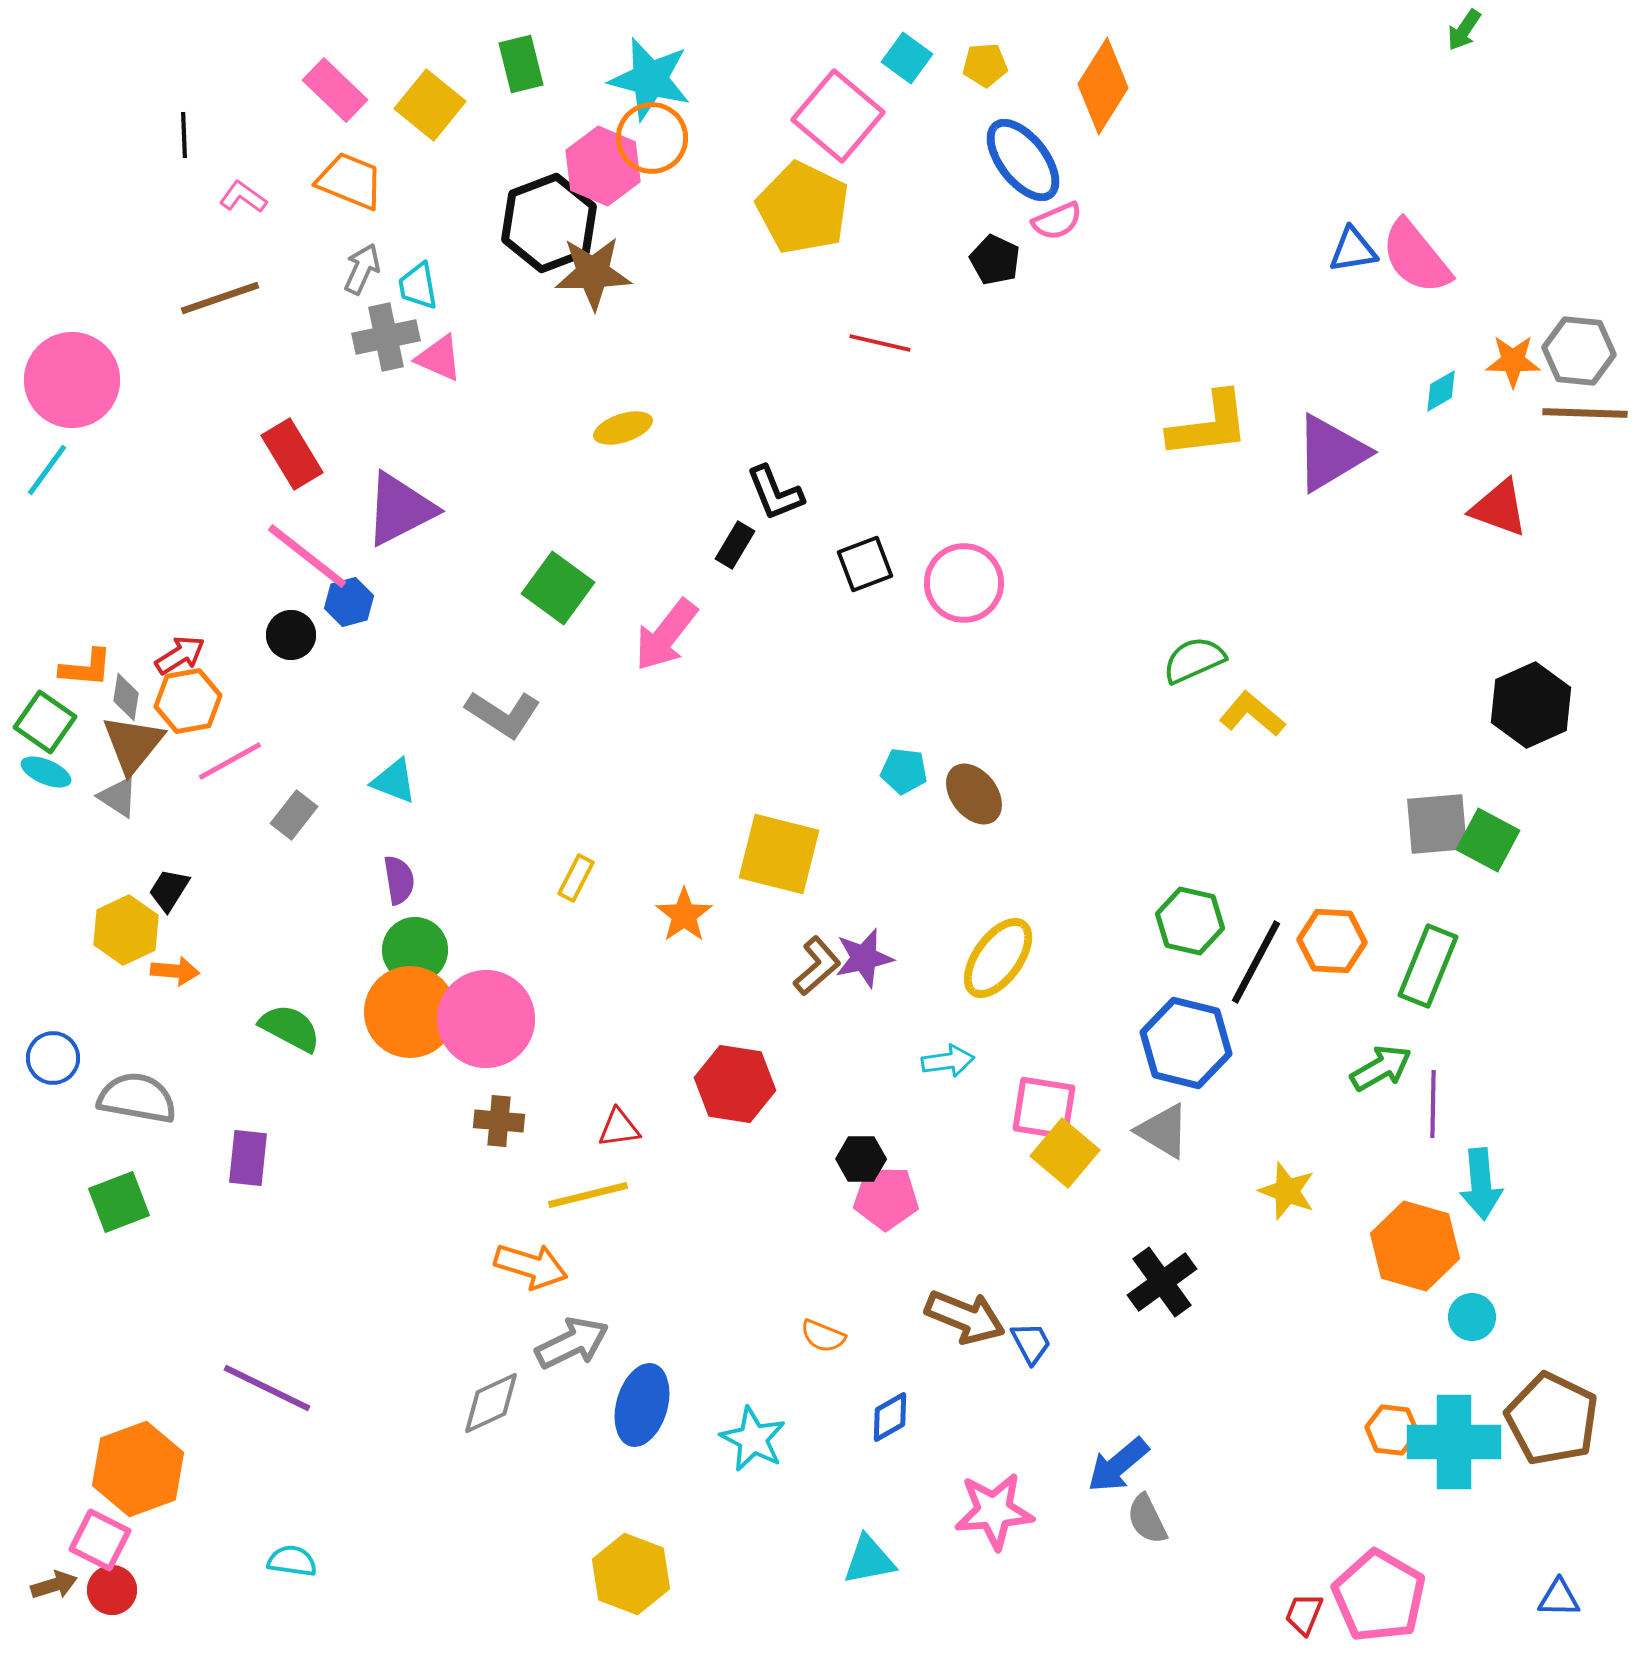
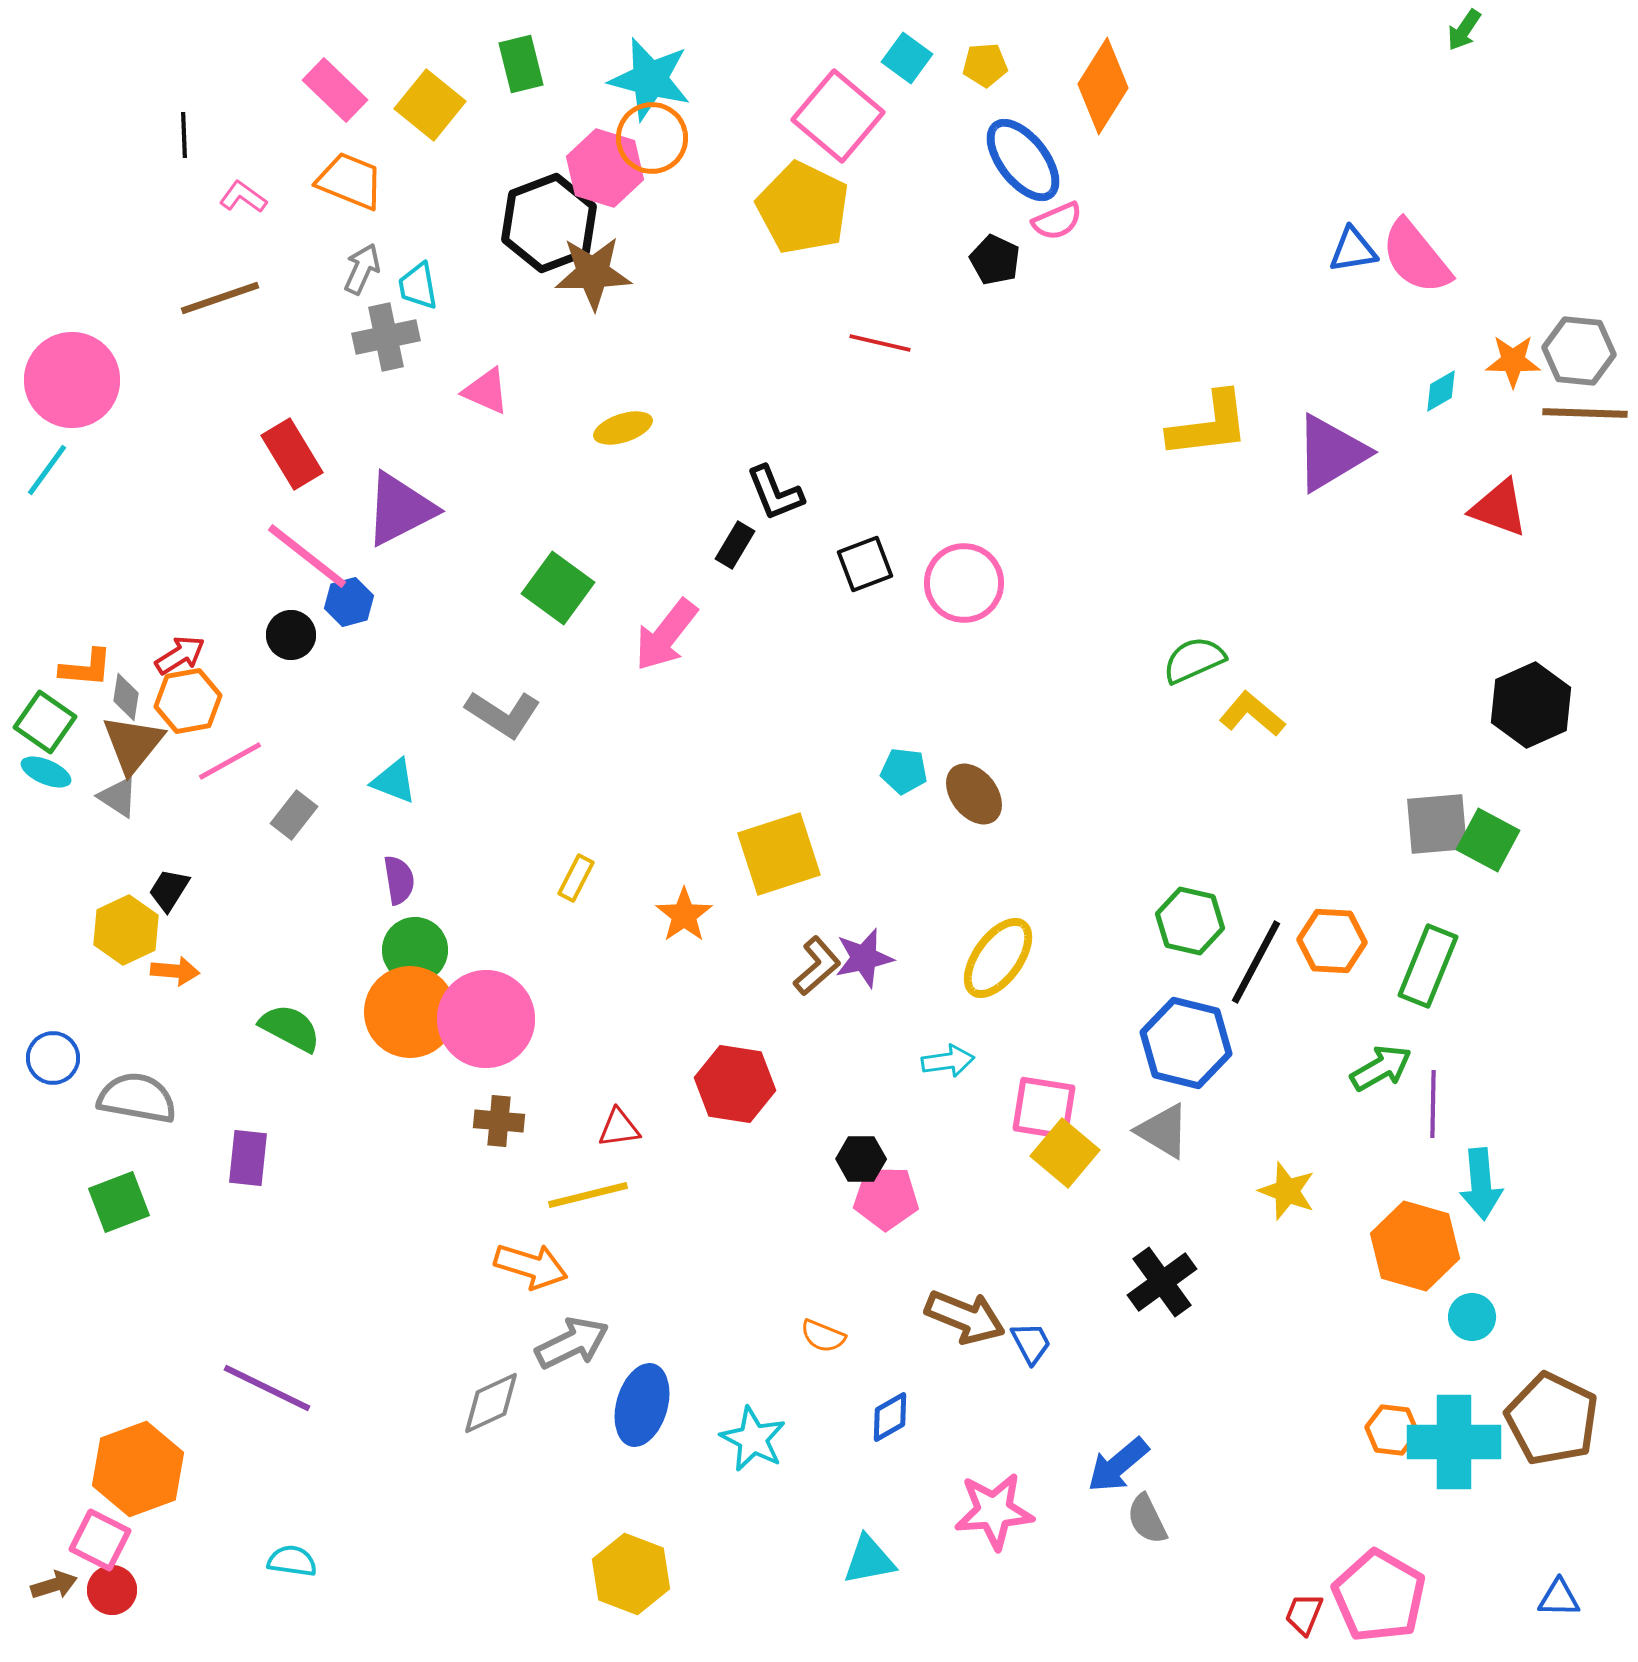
pink hexagon at (603, 166): moved 2 px right, 2 px down; rotated 6 degrees counterclockwise
pink triangle at (439, 358): moved 47 px right, 33 px down
yellow square at (779, 854): rotated 32 degrees counterclockwise
